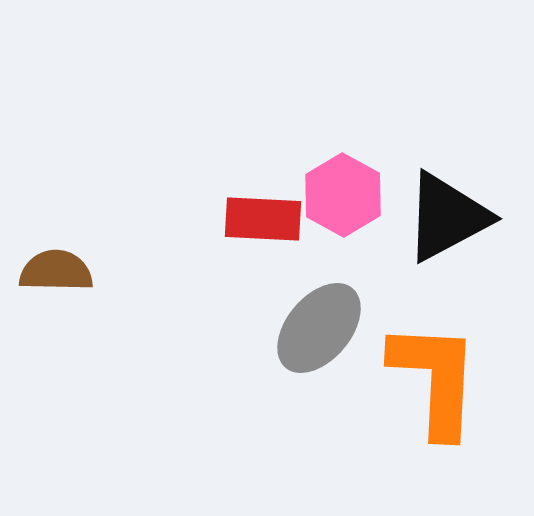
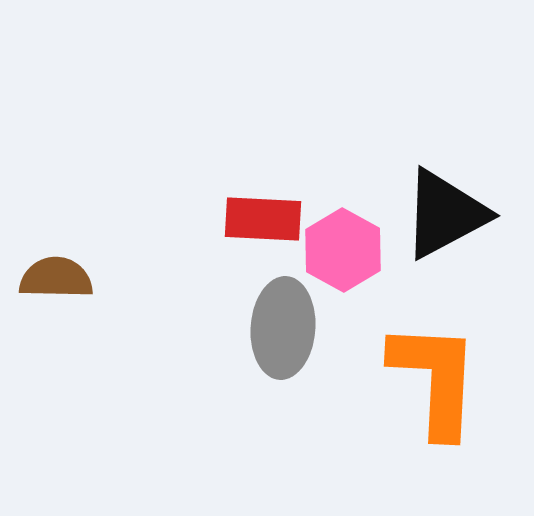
pink hexagon: moved 55 px down
black triangle: moved 2 px left, 3 px up
brown semicircle: moved 7 px down
gray ellipse: moved 36 px left; rotated 36 degrees counterclockwise
